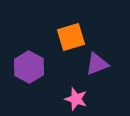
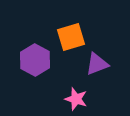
purple hexagon: moved 6 px right, 7 px up
